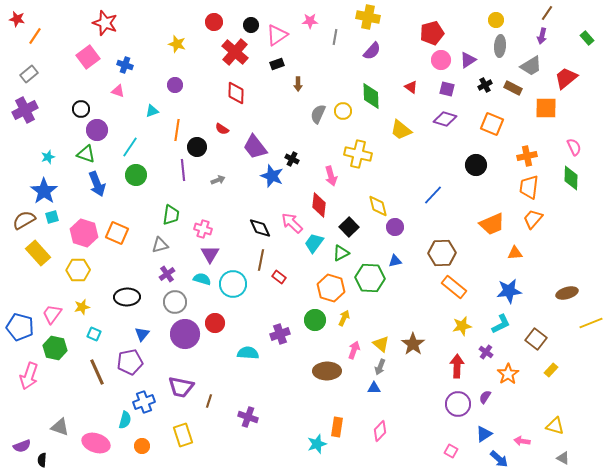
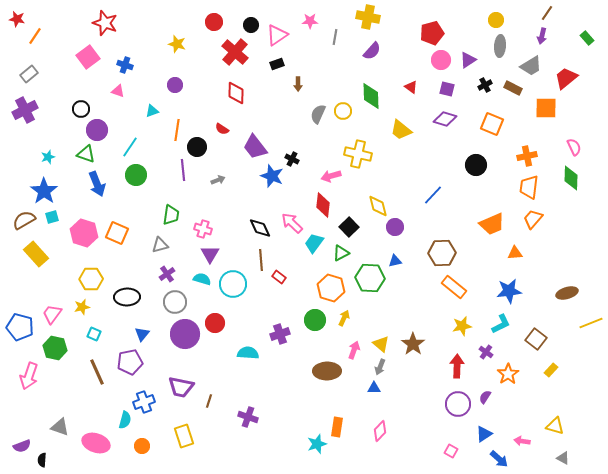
pink arrow at (331, 176): rotated 90 degrees clockwise
red diamond at (319, 205): moved 4 px right
yellow rectangle at (38, 253): moved 2 px left, 1 px down
brown line at (261, 260): rotated 15 degrees counterclockwise
yellow hexagon at (78, 270): moved 13 px right, 9 px down
yellow rectangle at (183, 435): moved 1 px right, 1 px down
